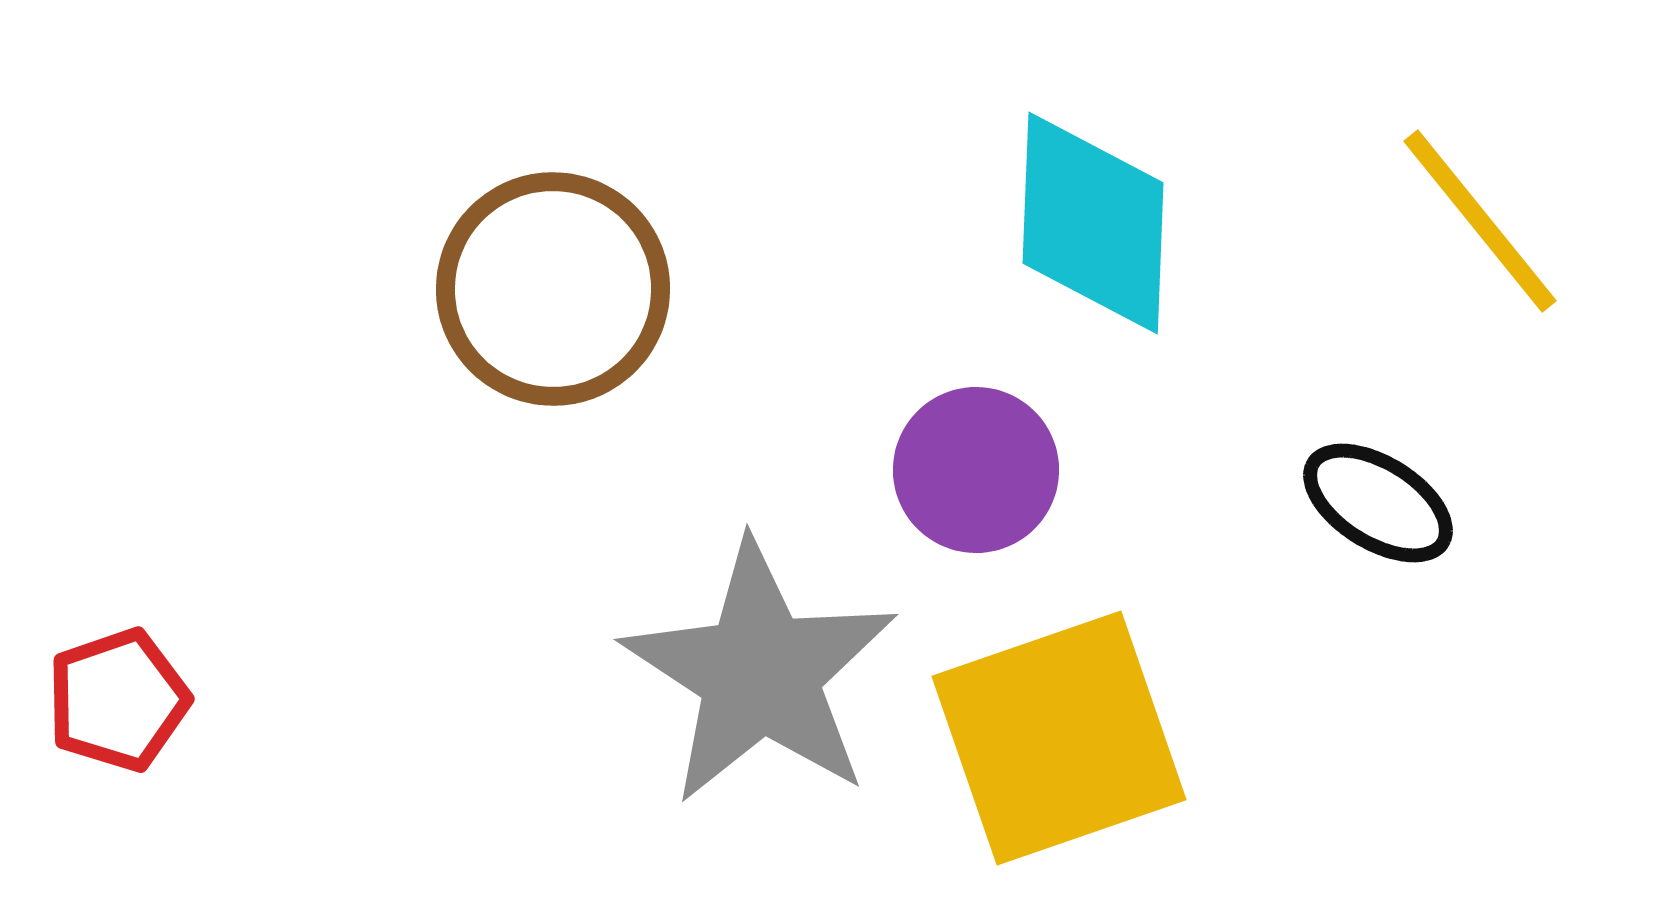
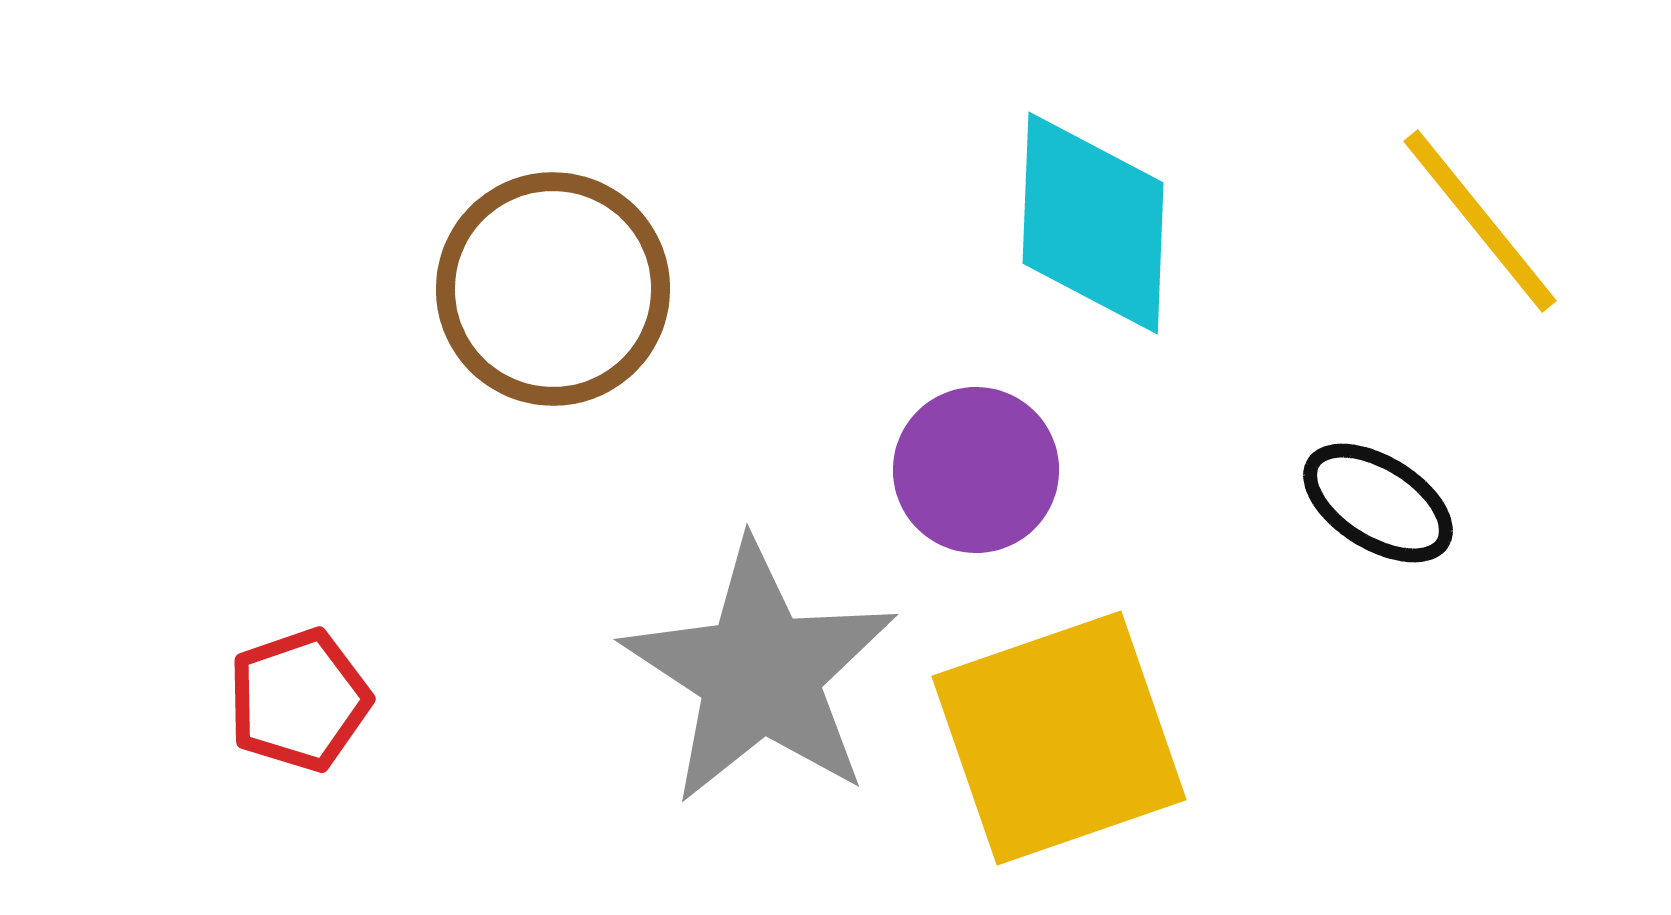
red pentagon: moved 181 px right
